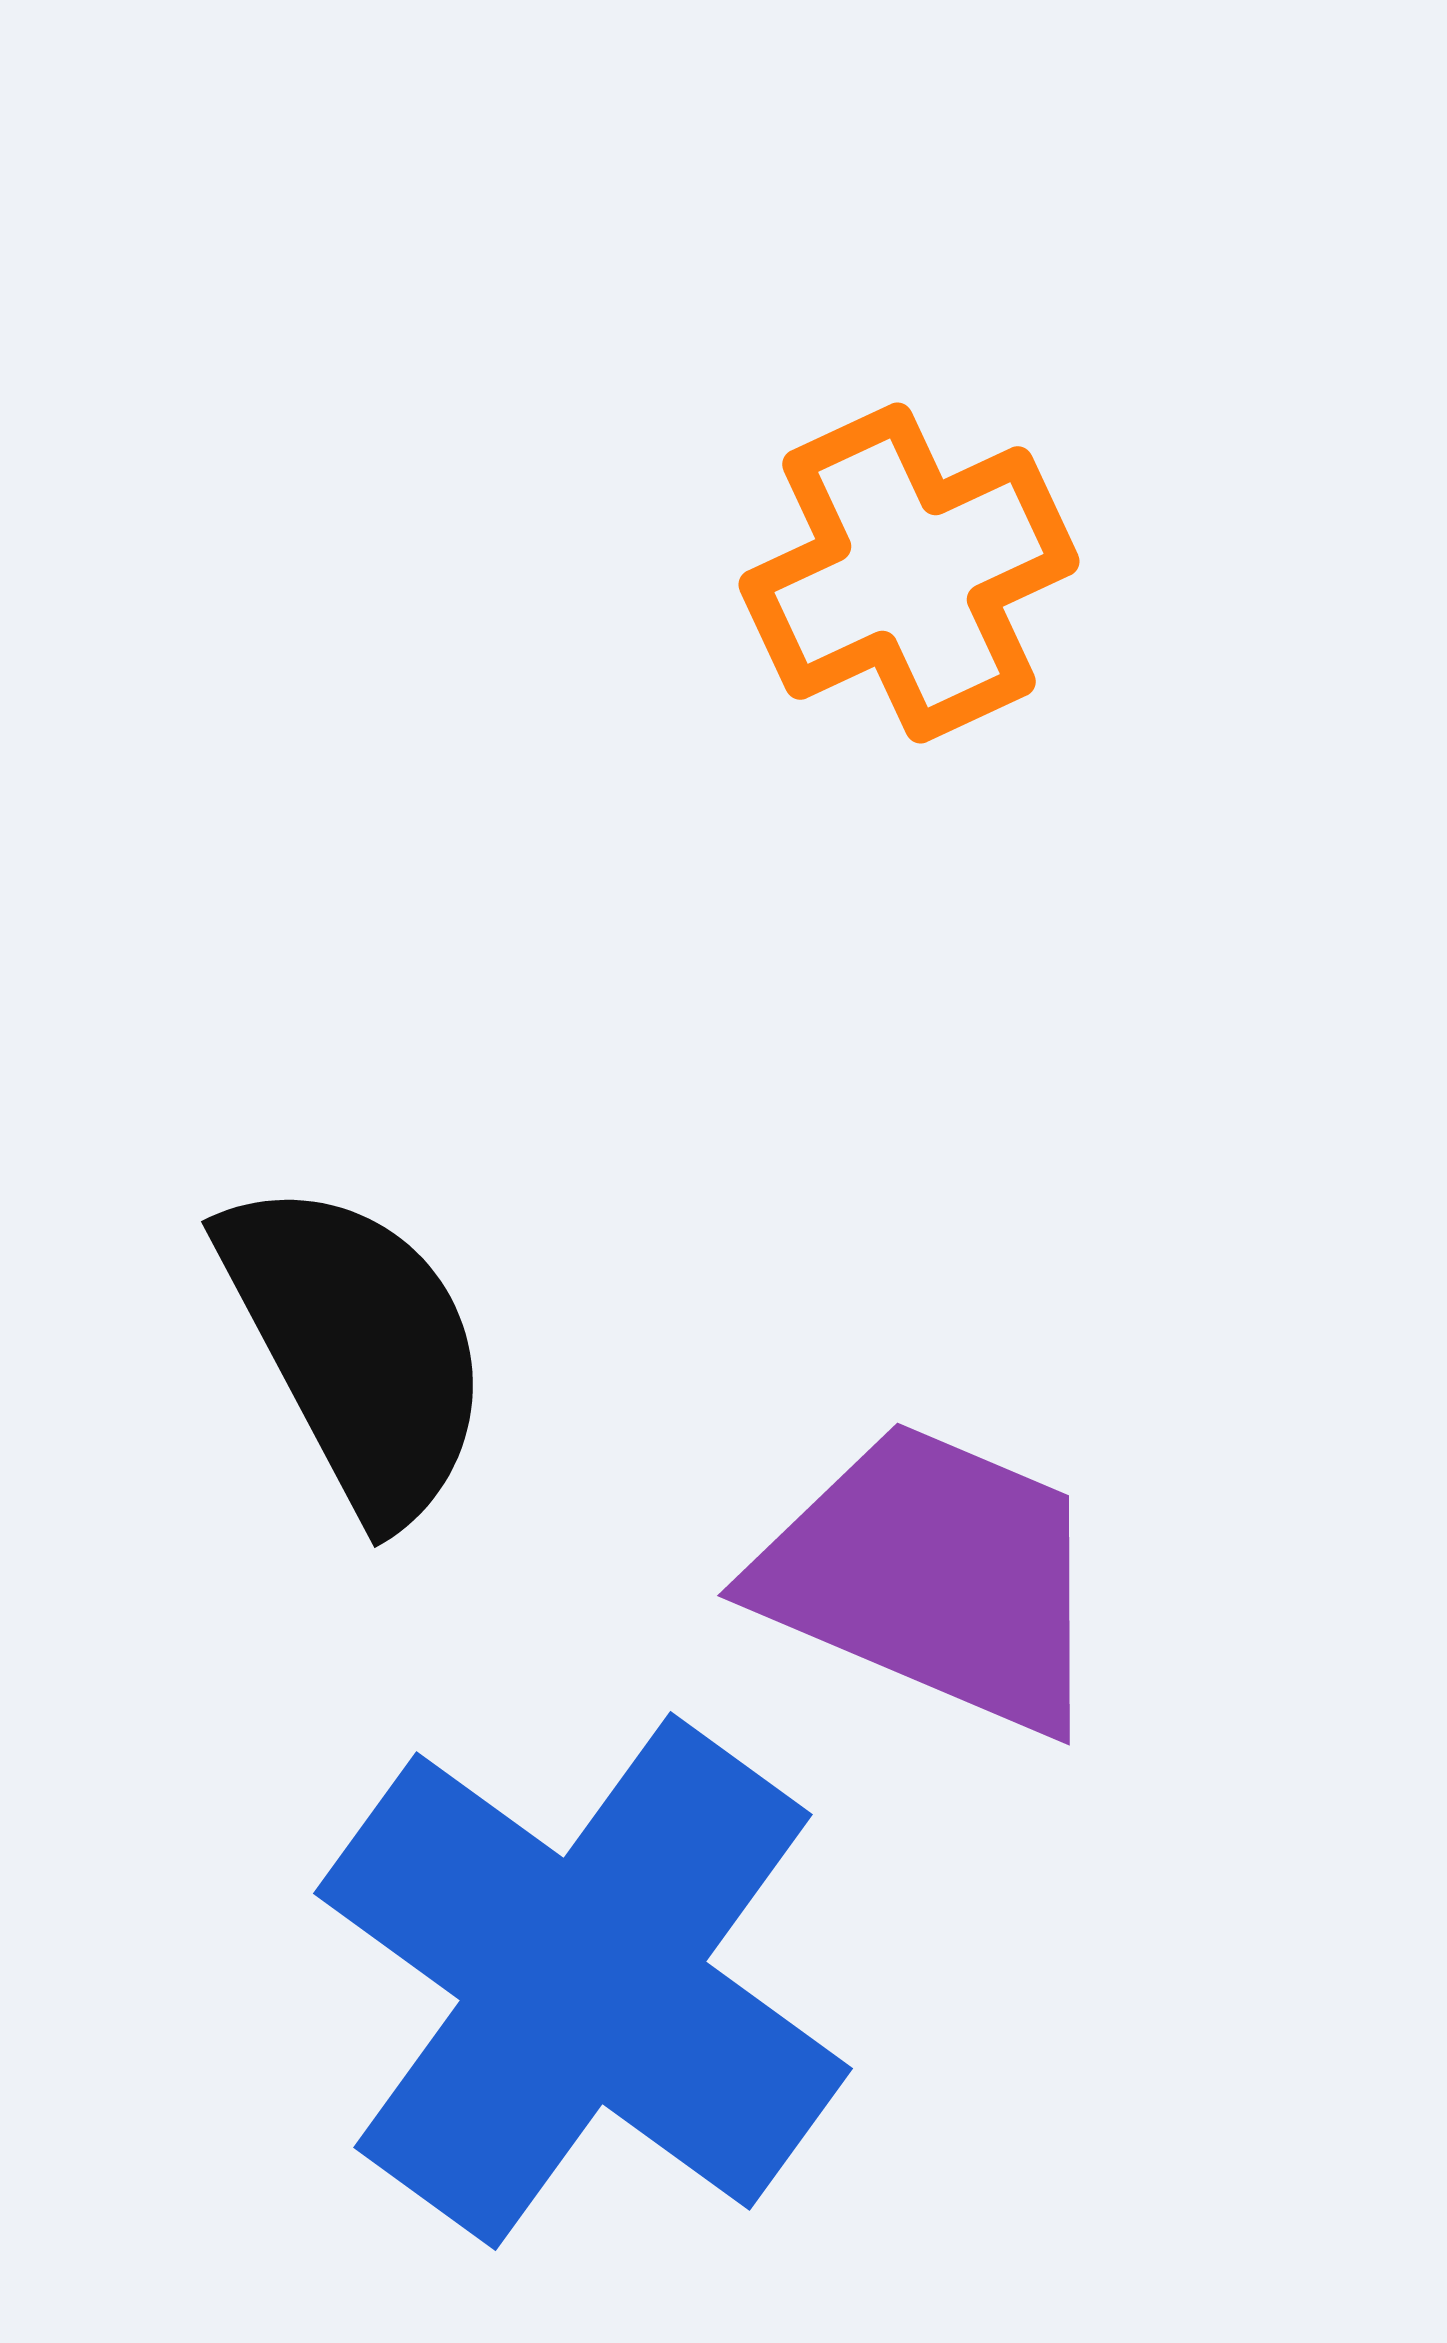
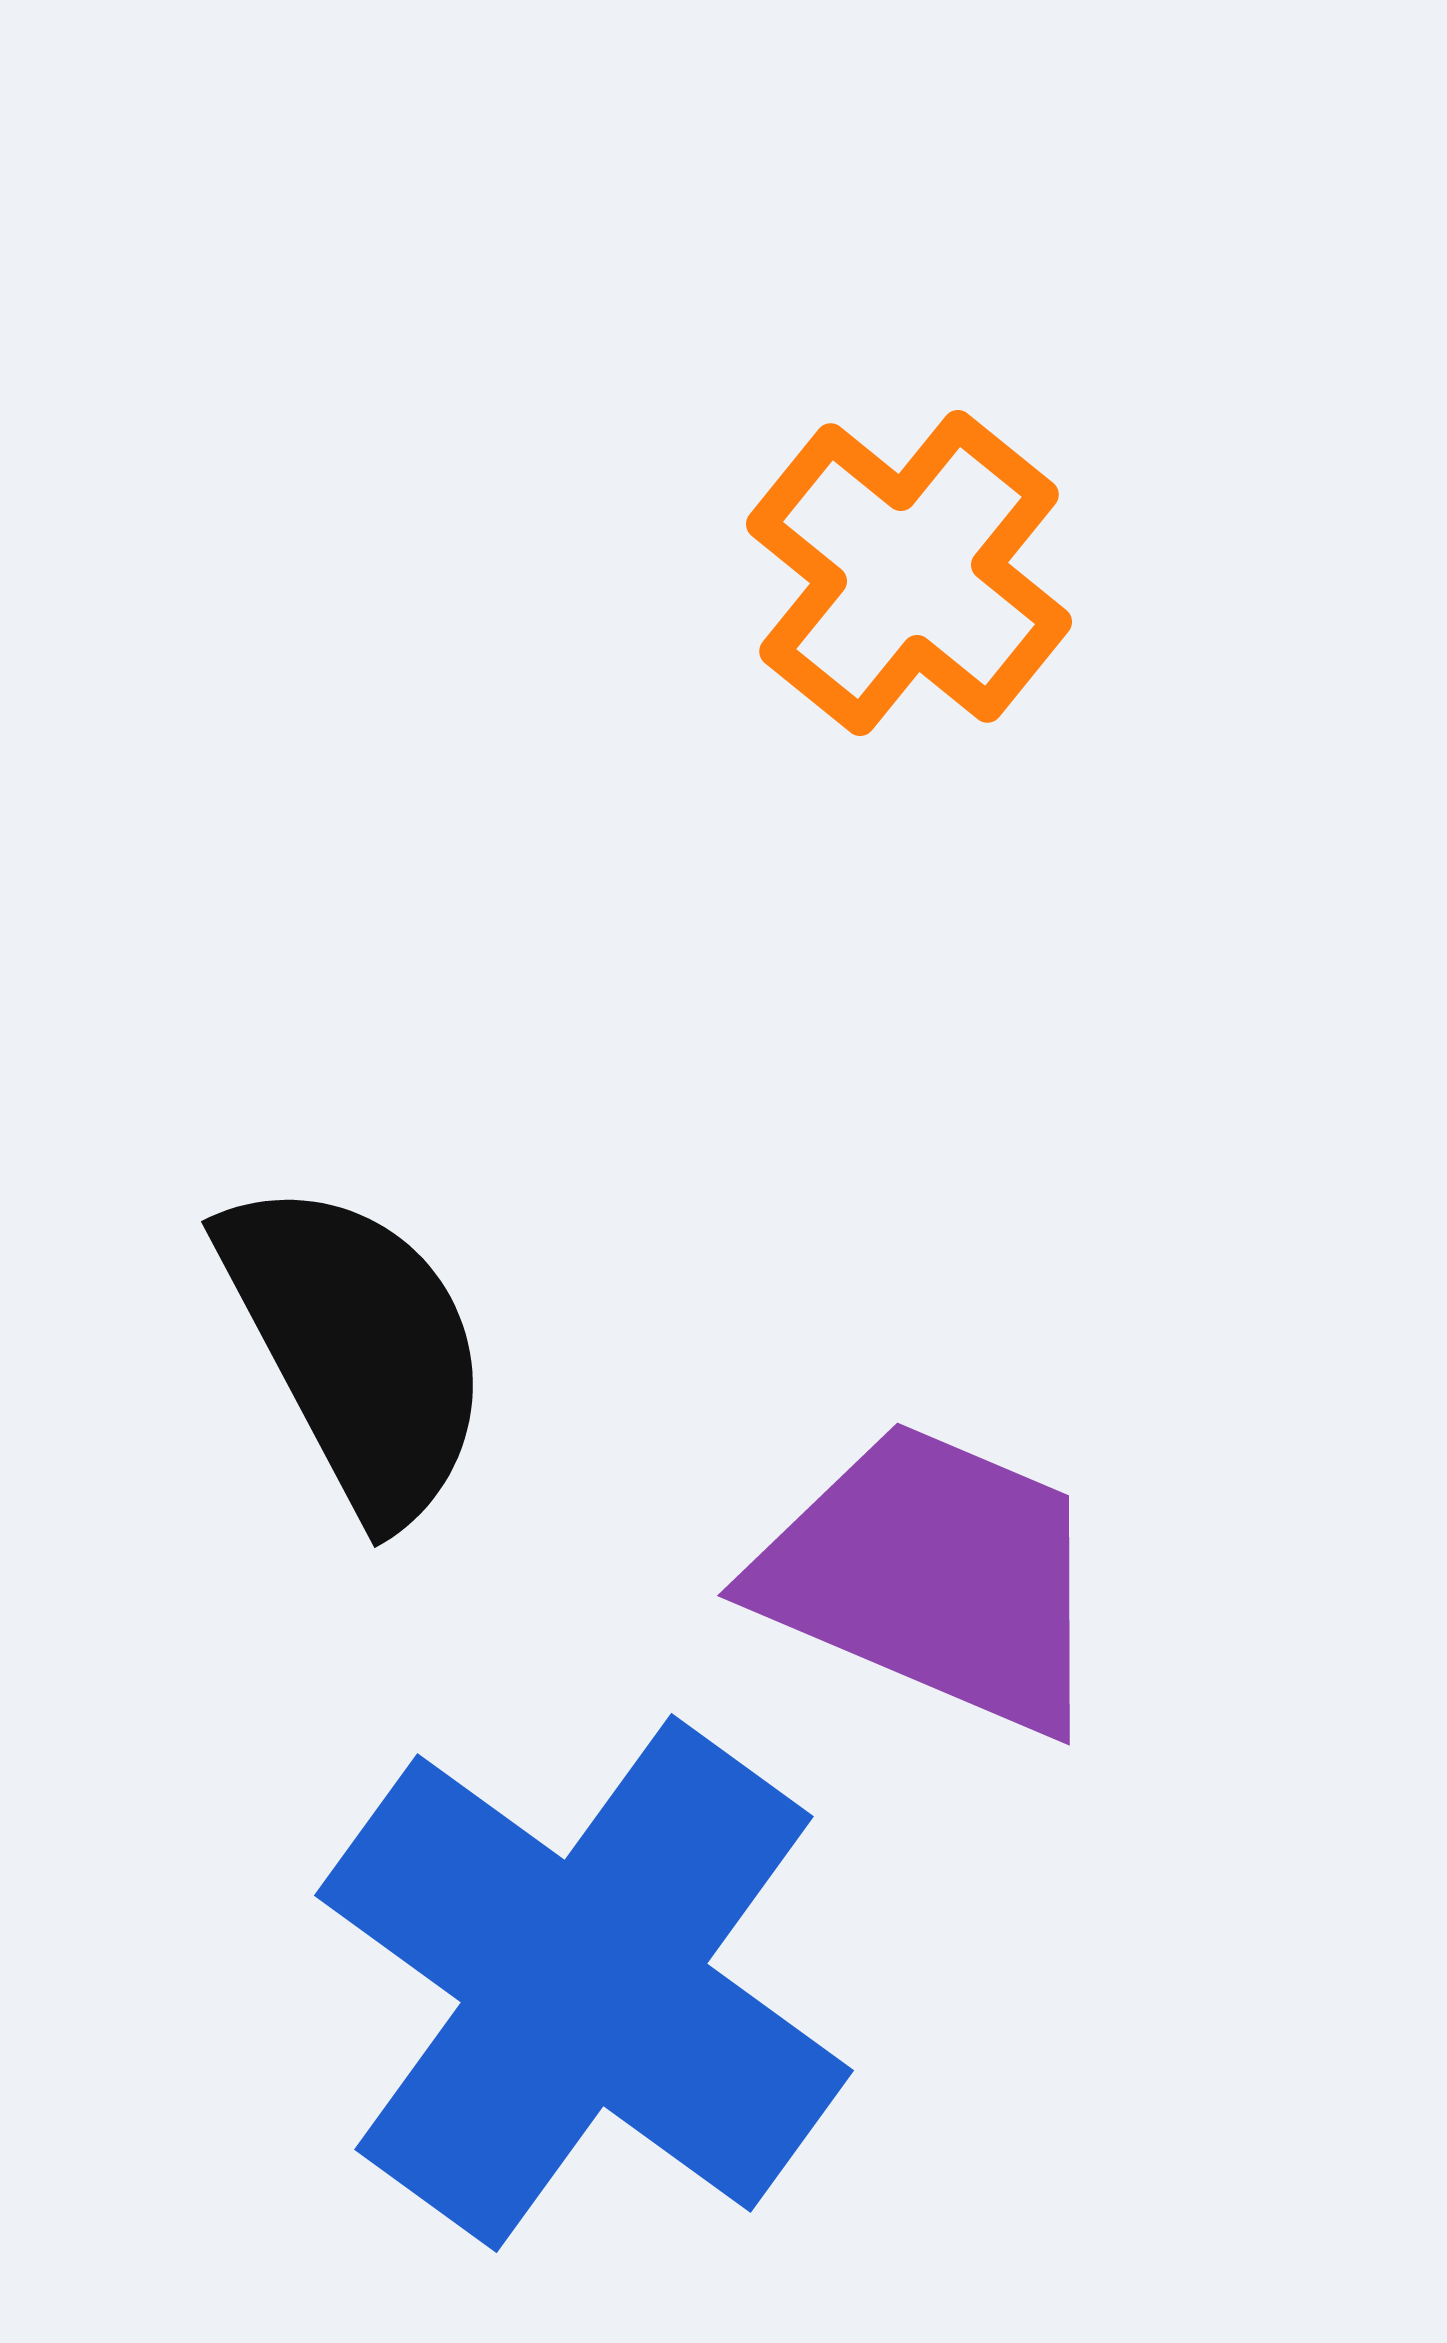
orange cross: rotated 26 degrees counterclockwise
blue cross: moved 1 px right, 2 px down
